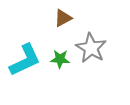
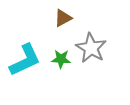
green star: moved 1 px right
